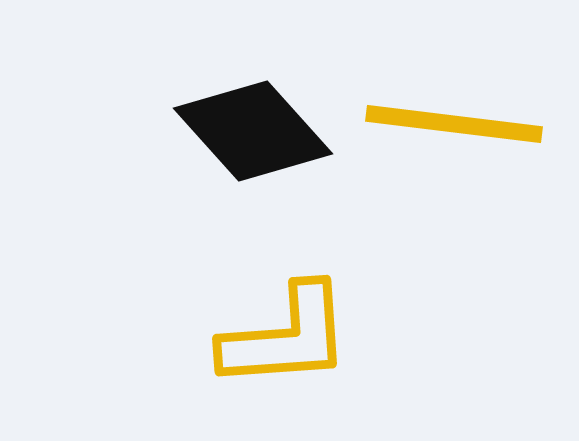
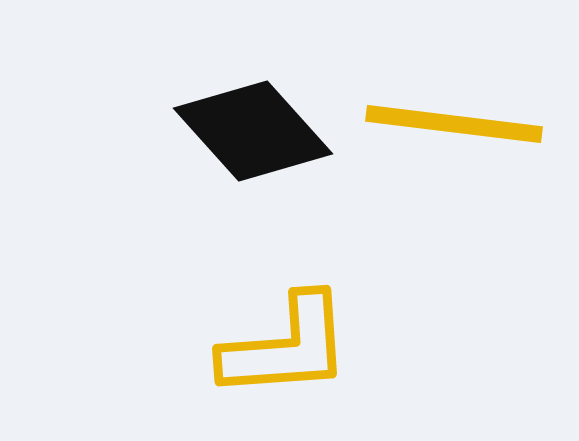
yellow L-shape: moved 10 px down
